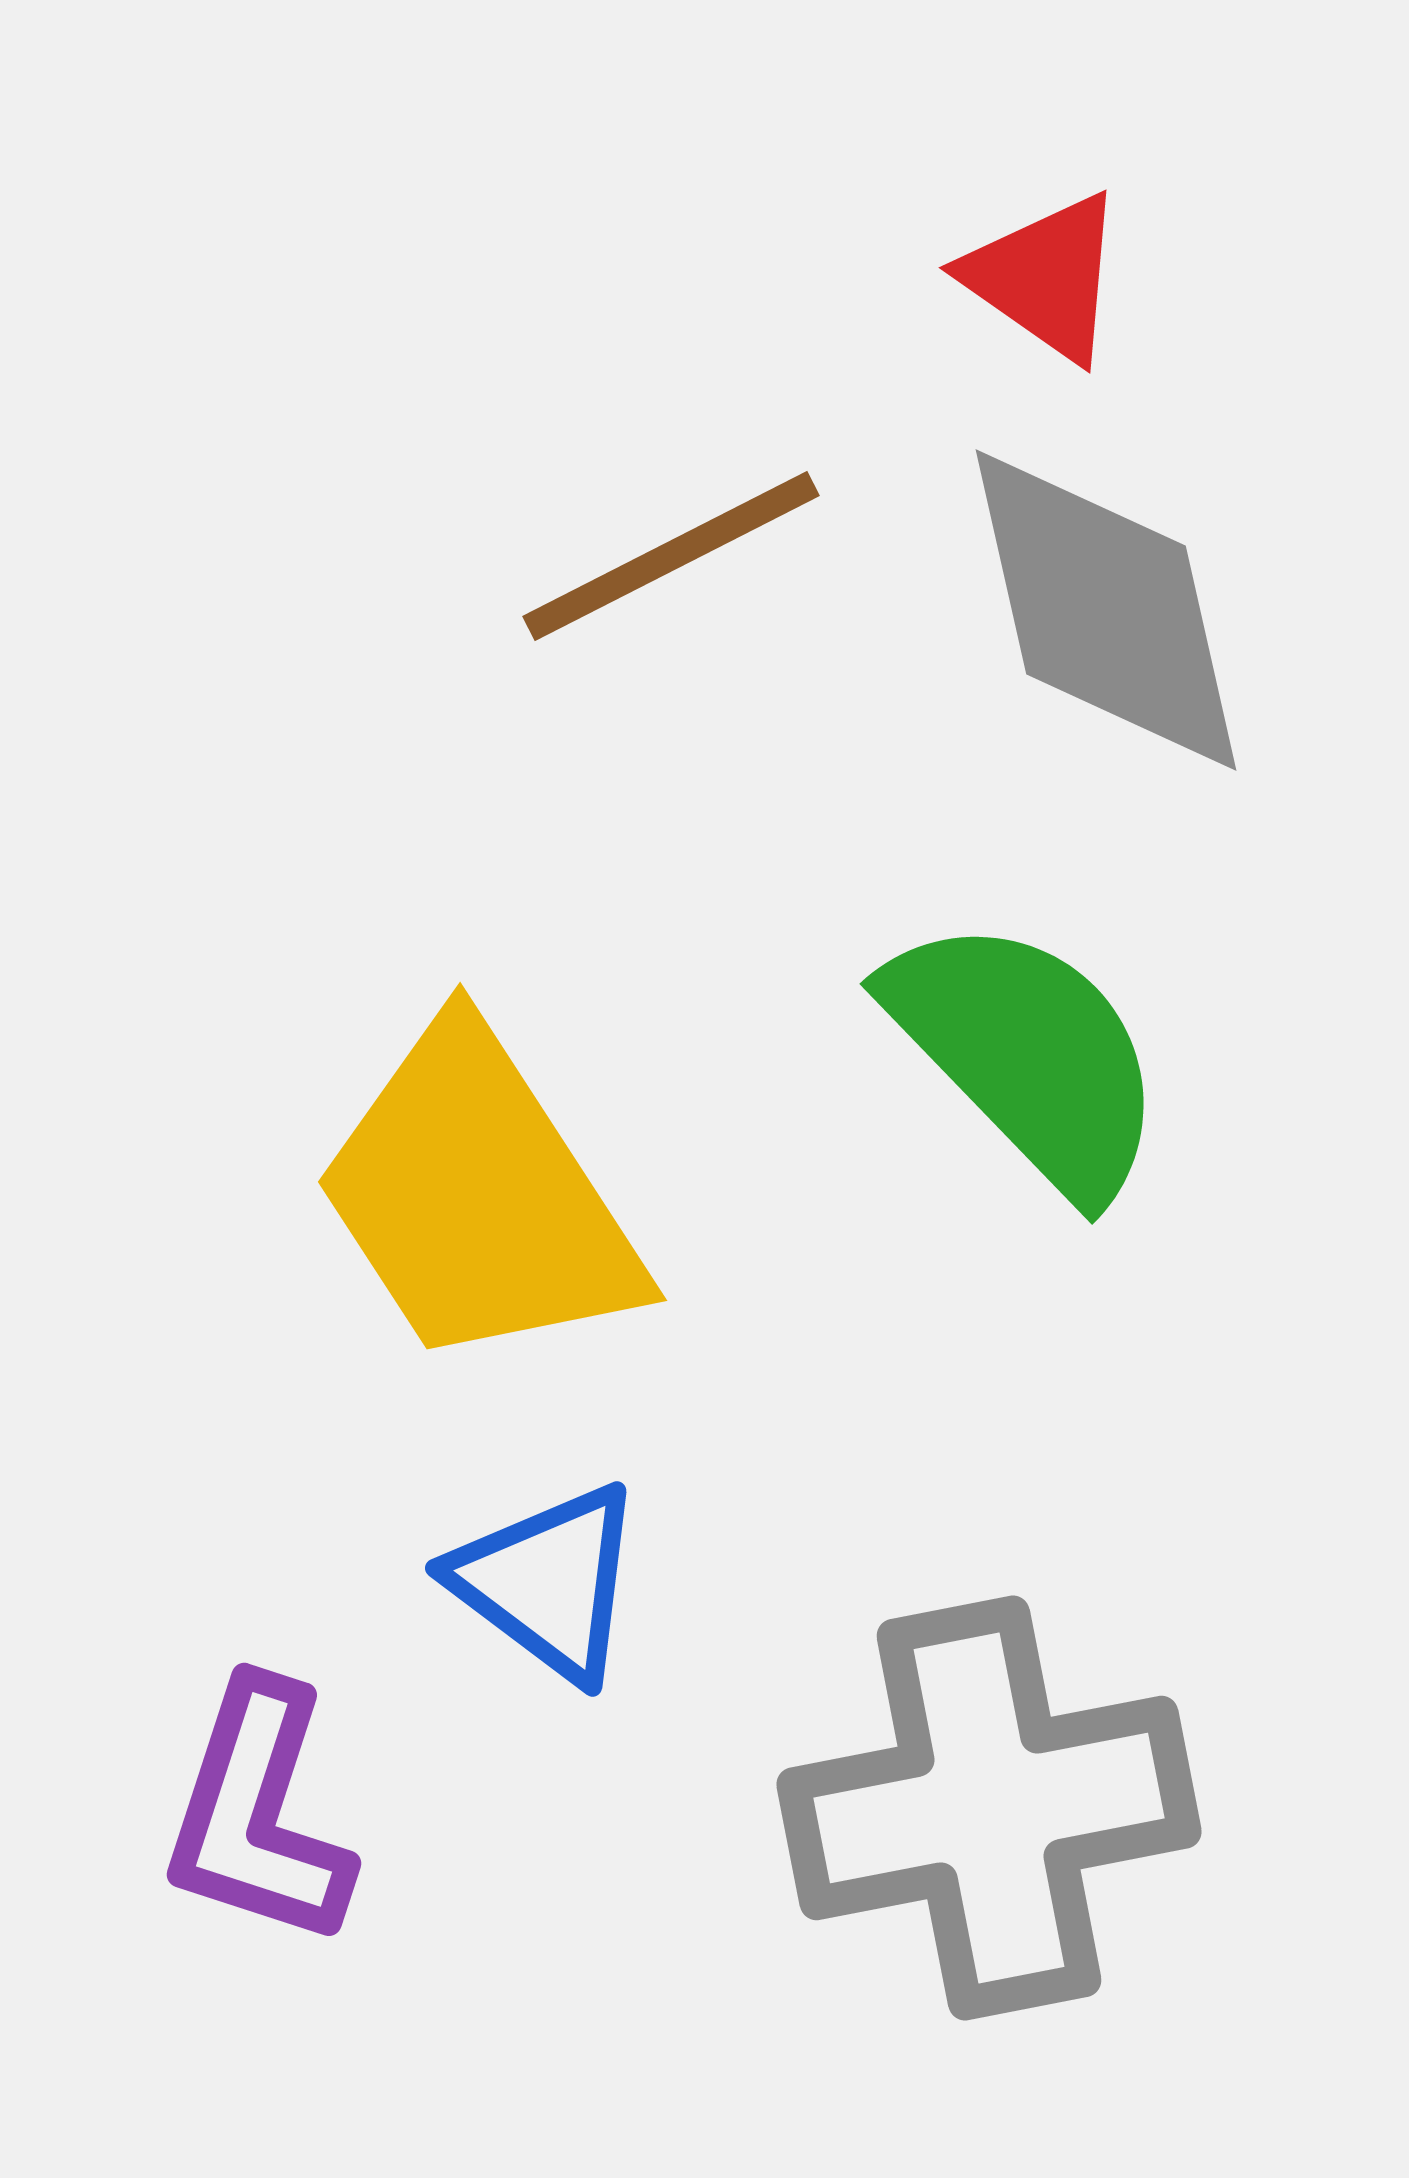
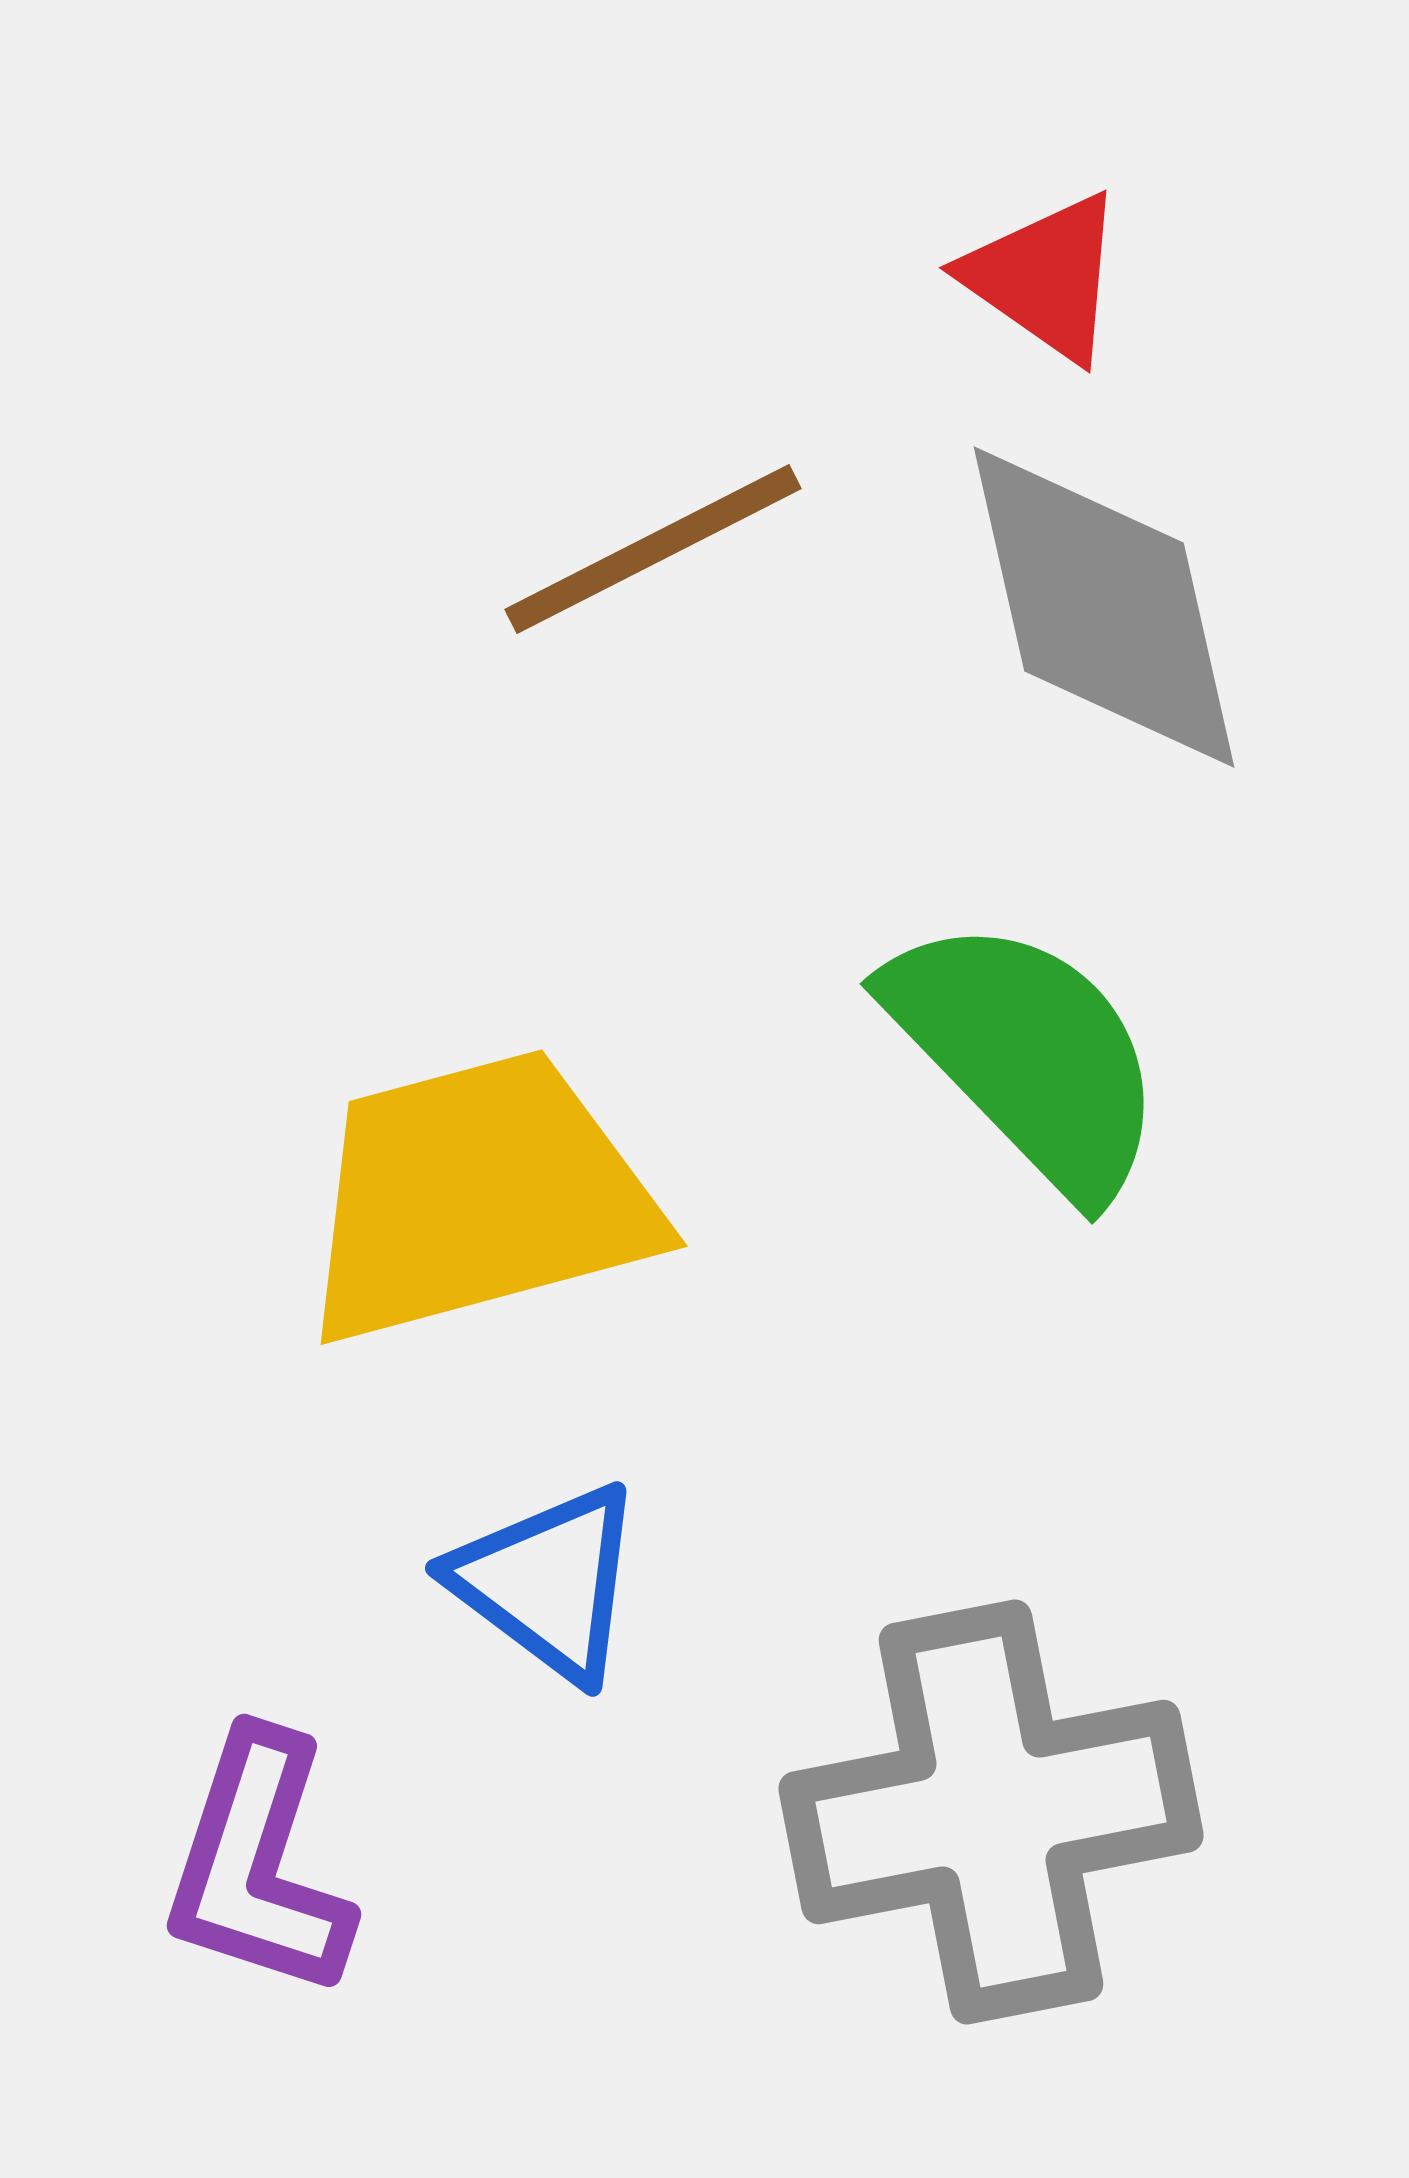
brown line: moved 18 px left, 7 px up
gray diamond: moved 2 px left, 3 px up
yellow trapezoid: rotated 108 degrees clockwise
gray cross: moved 2 px right, 4 px down
purple L-shape: moved 51 px down
